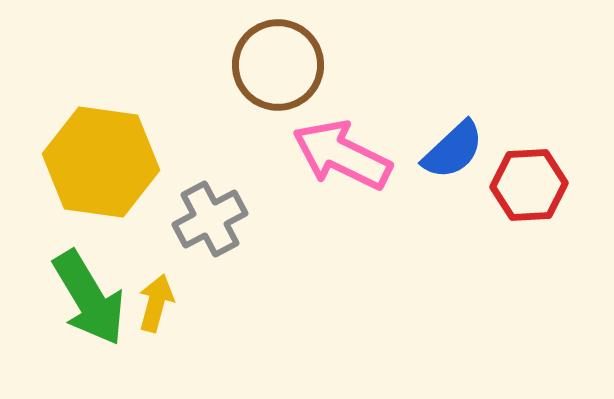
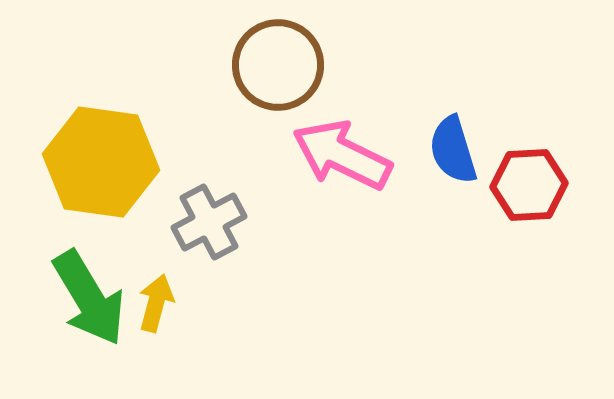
blue semicircle: rotated 116 degrees clockwise
gray cross: moved 1 px left, 3 px down
